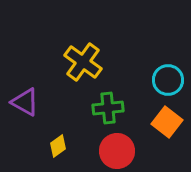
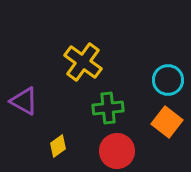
purple triangle: moved 1 px left, 1 px up
